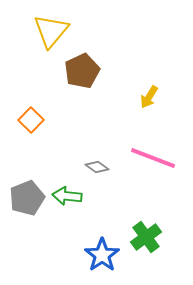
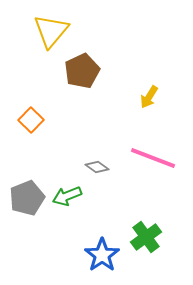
green arrow: rotated 28 degrees counterclockwise
